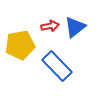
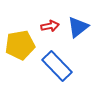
blue triangle: moved 3 px right
